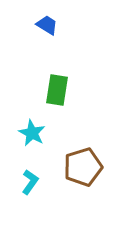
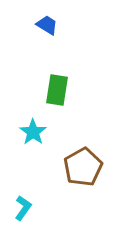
cyan star: moved 1 px right, 1 px up; rotated 8 degrees clockwise
brown pentagon: rotated 12 degrees counterclockwise
cyan L-shape: moved 7 px left, 26 px down
